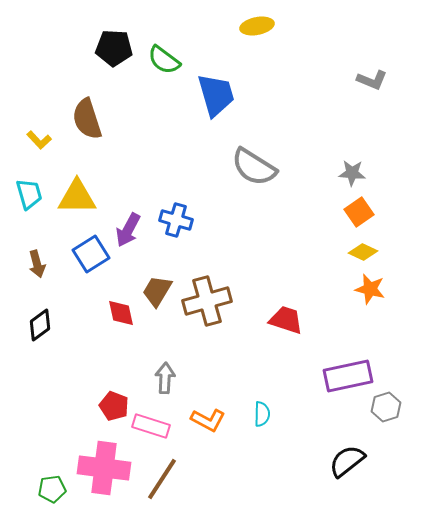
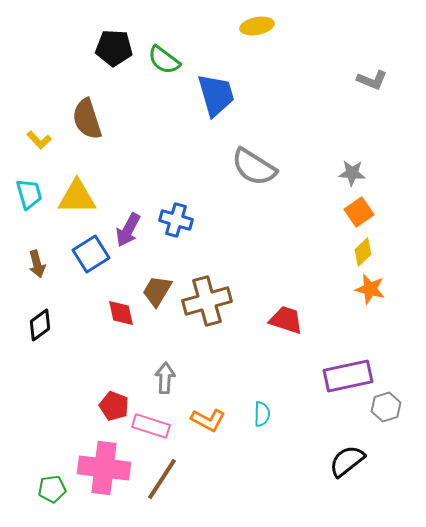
yellow diamond: rotated 68 degrees counterclockwise
